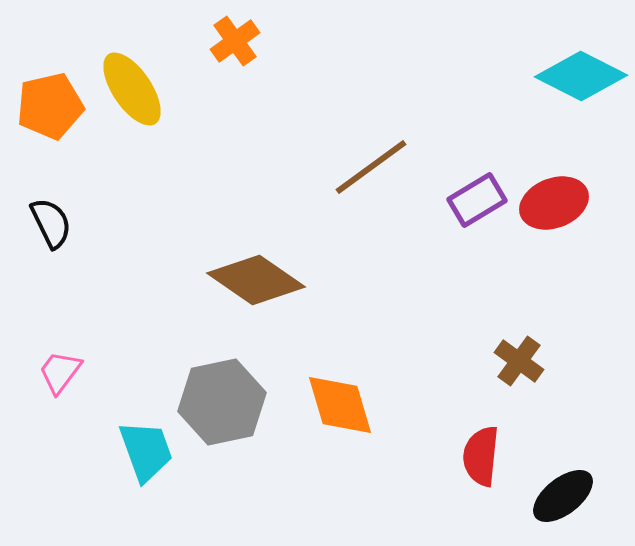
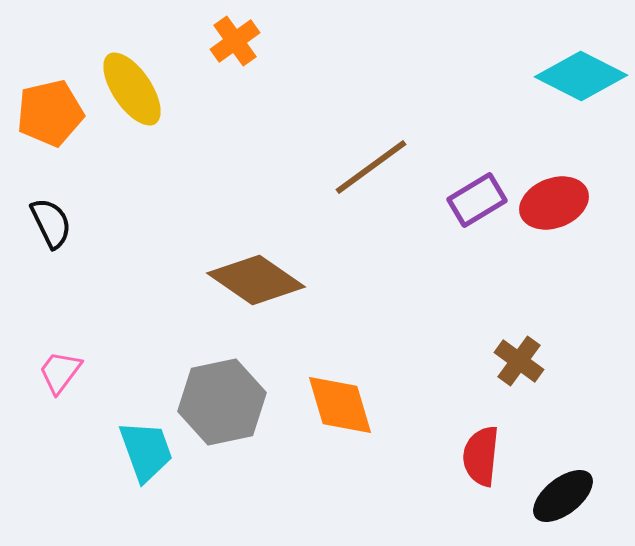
orange pentagon: moved 7 px down
